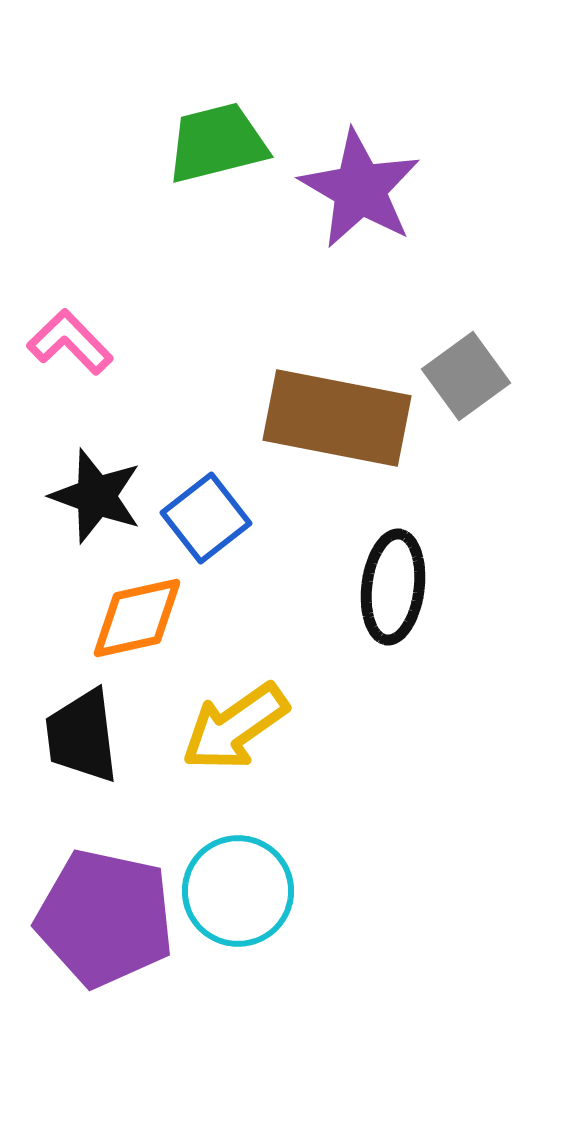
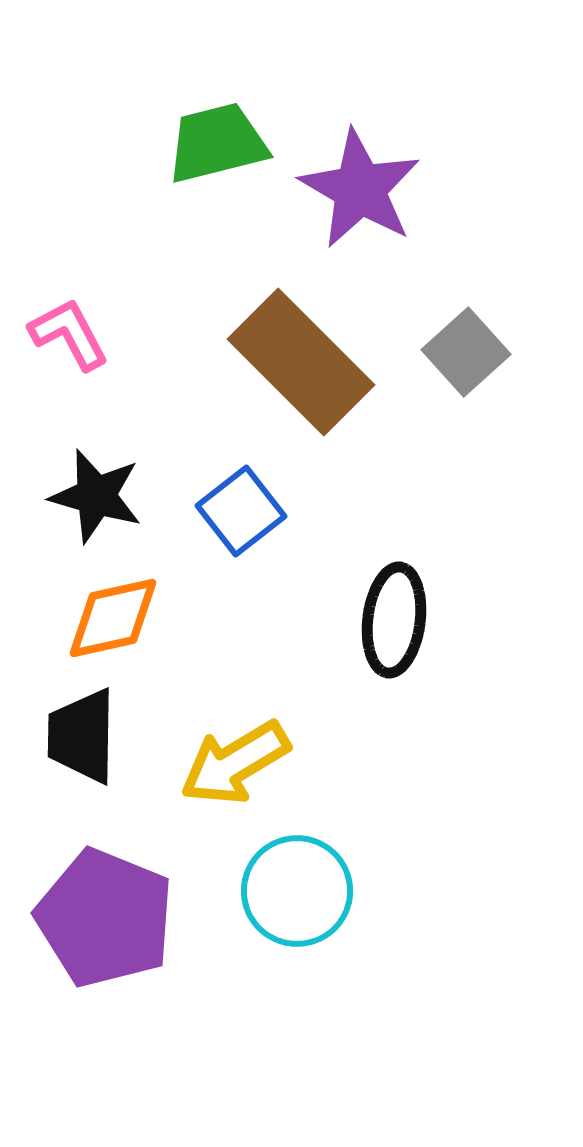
pink L-shape: moved 1 px left, 8 px up; rotated 16 degrees clockwise
gray square: moved 24 px up; rotated 6 degrees counterclockwise
brown rectangle: moved 36 px left, 56 px up; rotated 34 degrees clockwise
black star: rotated 4 degrees counterclockwise
blue square: moved 35 px right, 7 px up
black ellipse: moved 1 px right, 33 px down
orange diamond: moved 24 px left
yellow arrow: moved 36 px down; rotated 4 degrees clockwise
black trapezoid: rotated 8 degrees clockwise
cyan circle: moved 59 px right
purple pentagon: rotated 10 degrees clockwise
